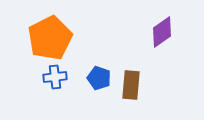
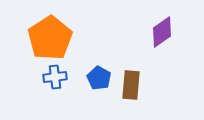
orange pentagon: rotated 6 degrees counterclockwise
blue pentagon: rotated 10 degrees clockwise
